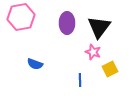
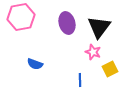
purple ellipse: rotated 15 degrees counterclockwise
